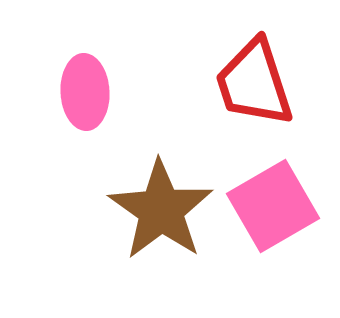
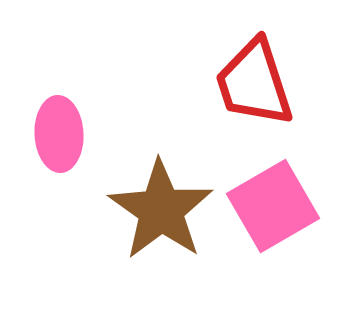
pink ellipse: moved 26 px left, 42 px down
